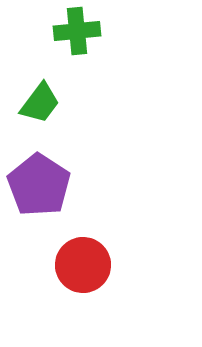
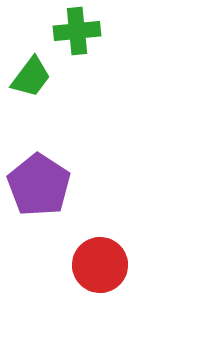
green trapezoid: moved 9 px left, 26 px up
red circle: moved 17 px right
